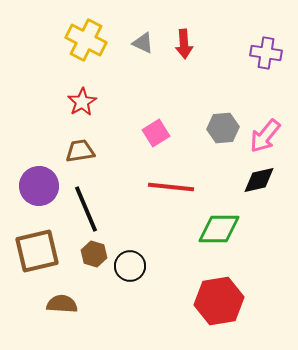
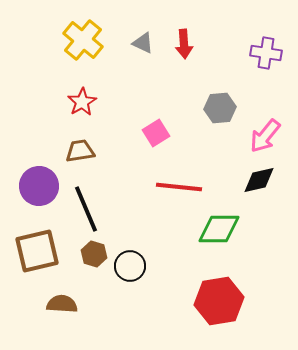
yellow cross: moved 3 px left; rotated 12 degrees clockwise
gray hexagon: moved 3 px left, 20 px up
red line: moved 8 px right
